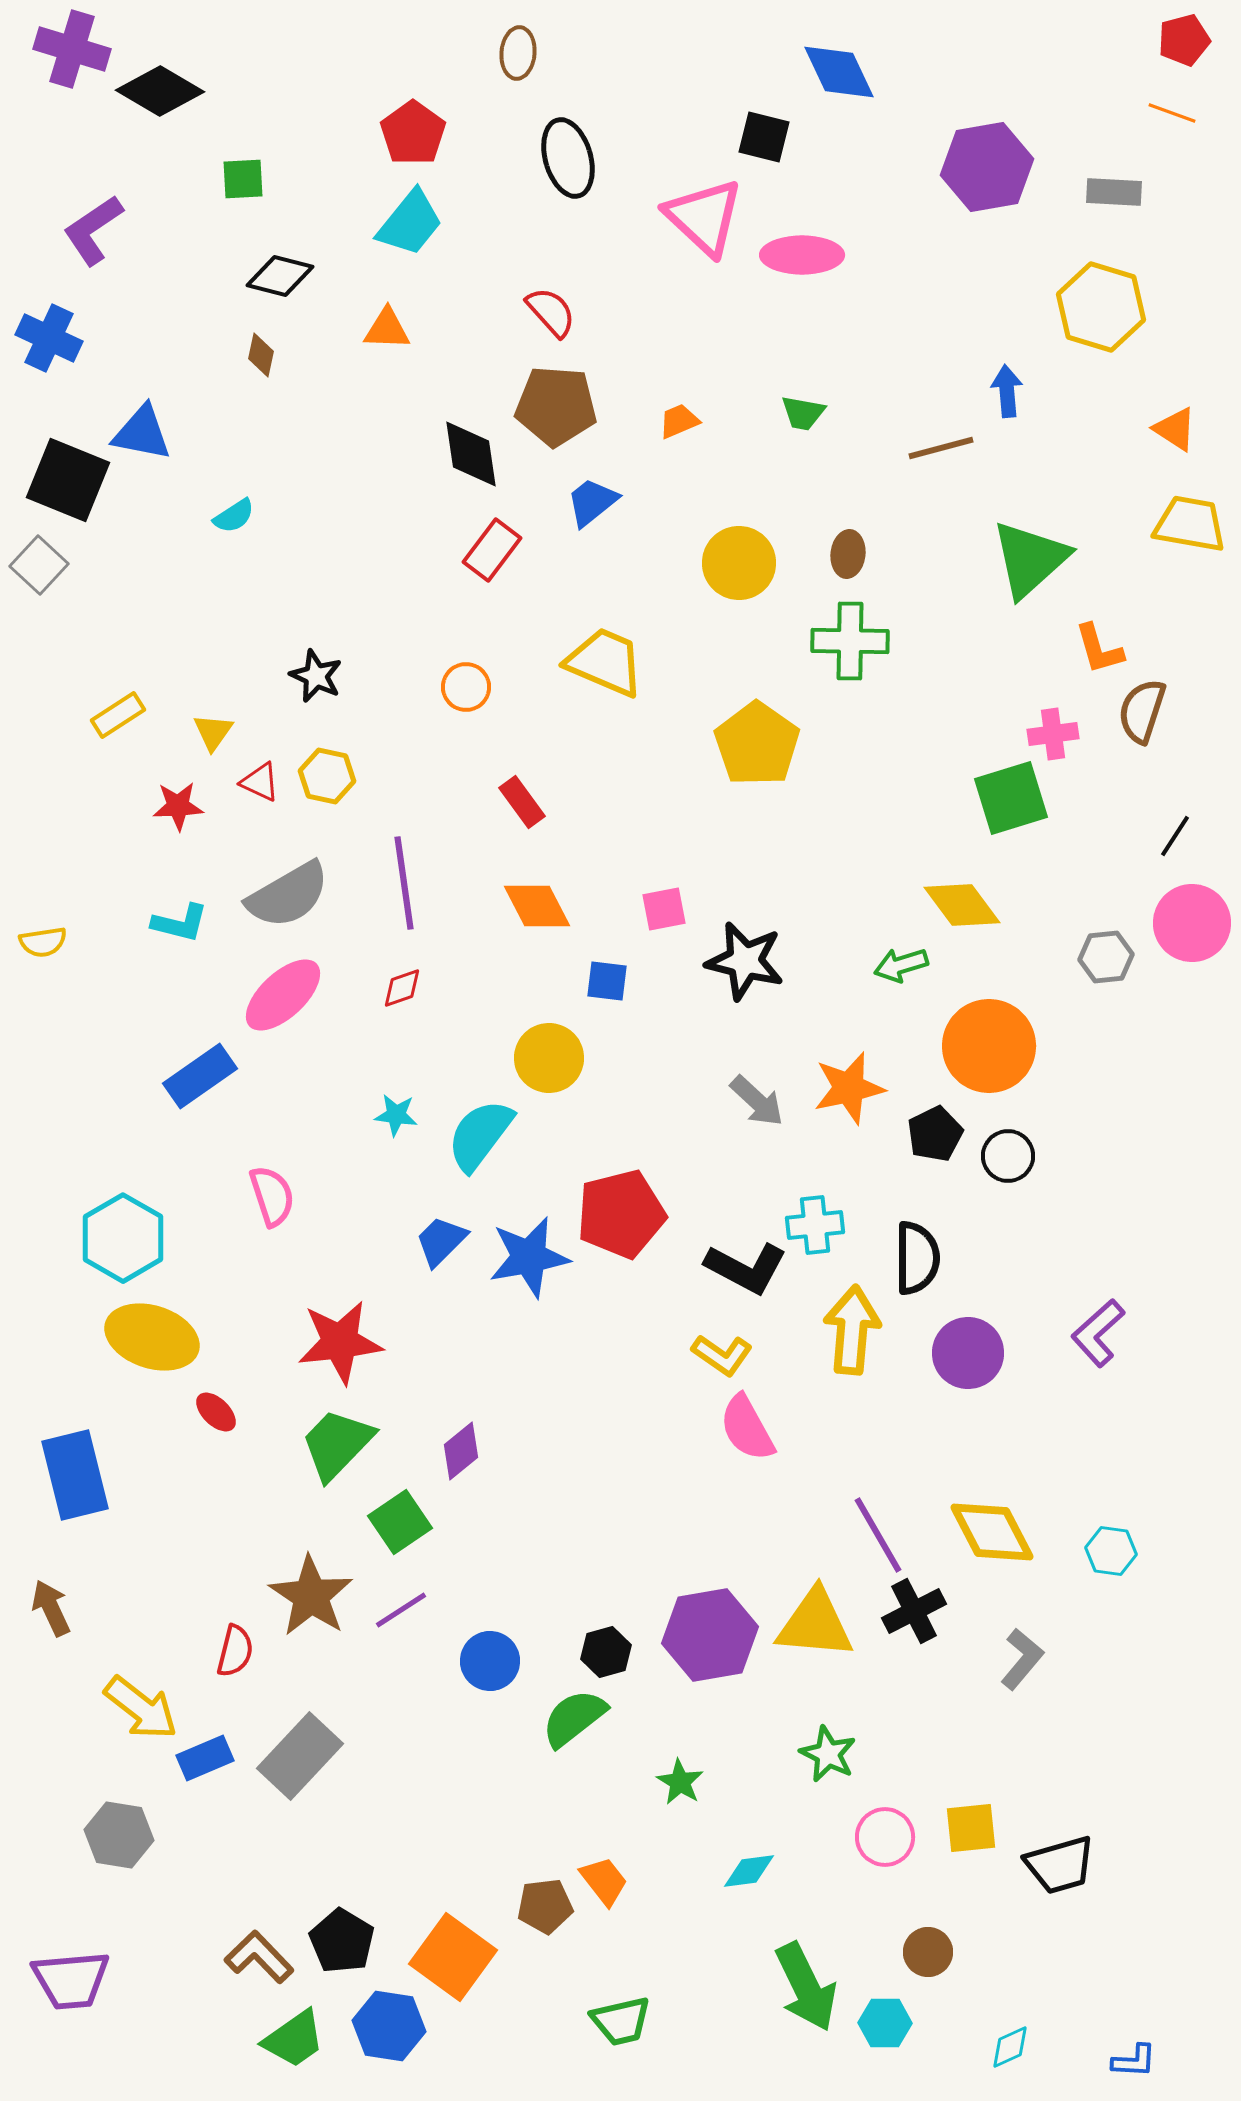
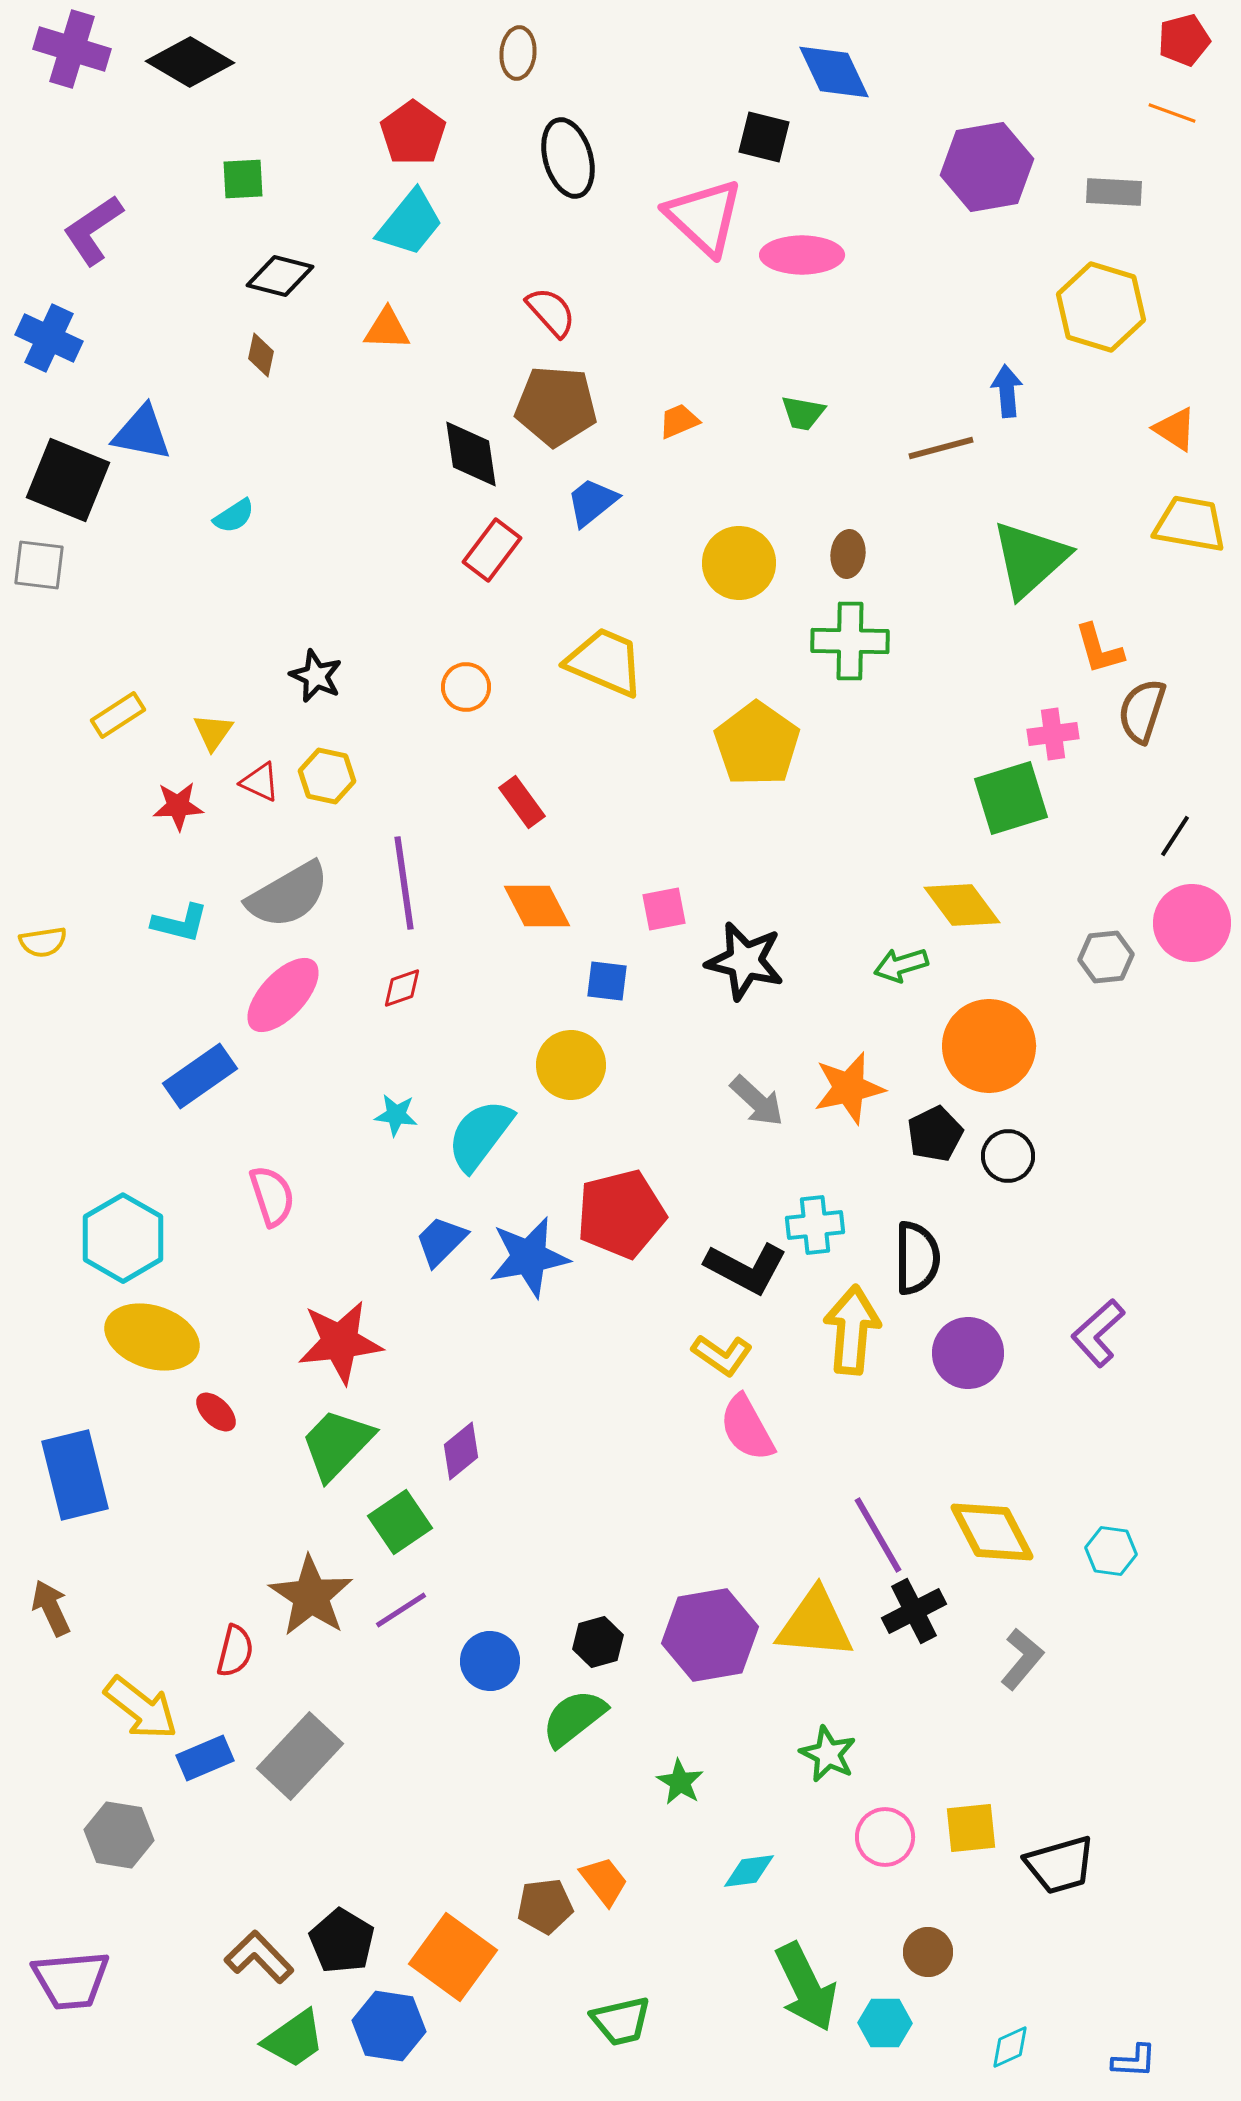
blue diamond at (839, 72): moved 5 px left
black diamond at (160, 91): moved 30 px right, 29 px up
gray square at (39, 565): rotated 36 degrees counterclockwise
pink ellipse at (283, 995): rotated 4 degrees counterclockwise
yellow circle at (549, 1058): moved 22 px right, 7 px down
black hexagon at (606, 1652): moved 8 px left, 10 px up
